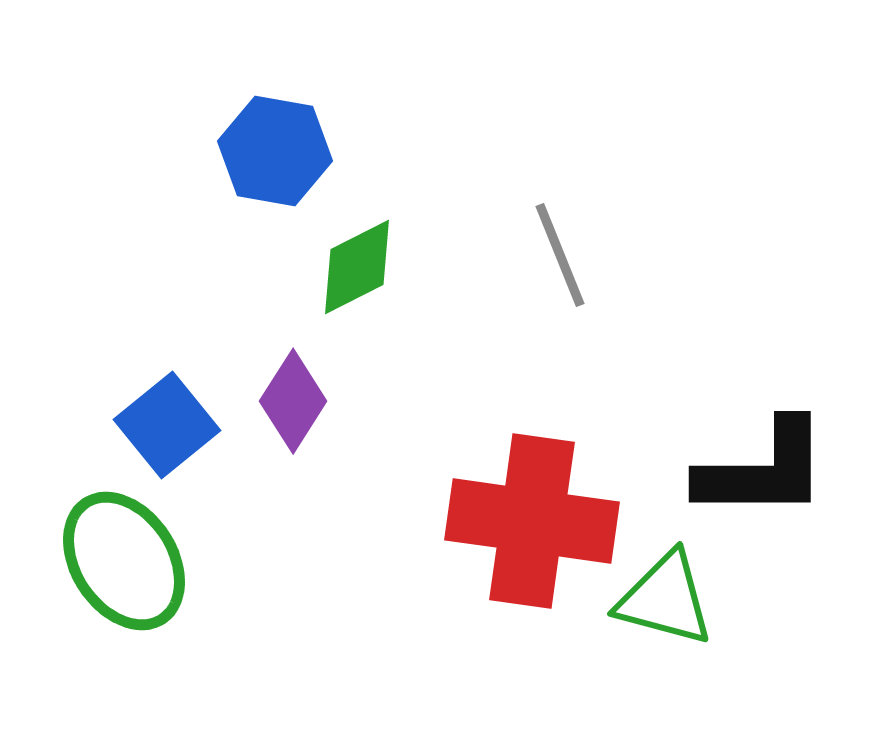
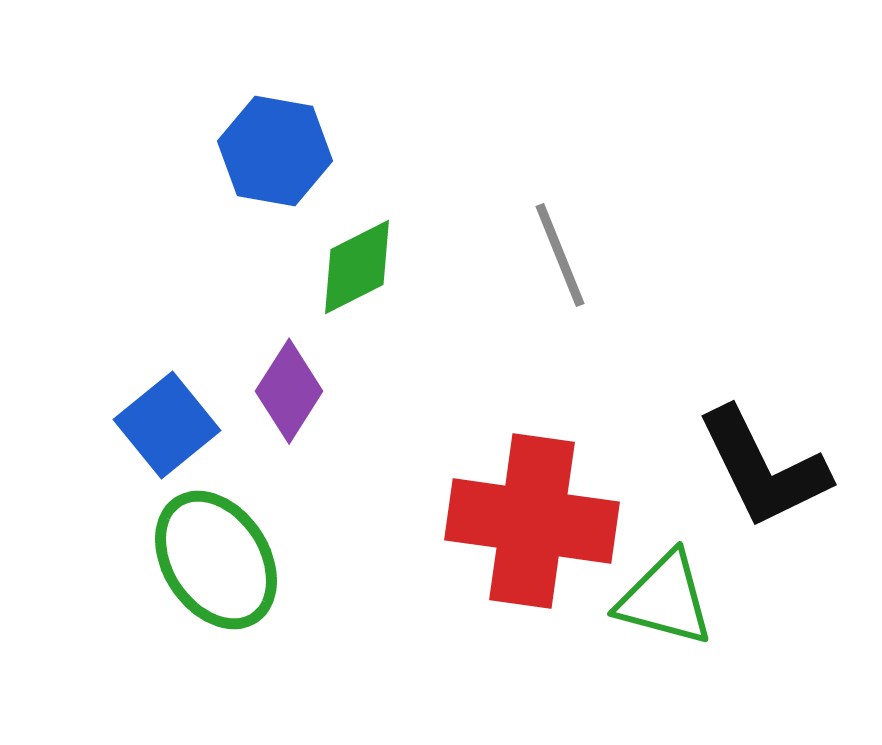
purple diamond: moved 4 px left, 10 px up
black L-shape: moved 2 px up; rotated 64 degrees clockwise
green ellipse: moved 92 px right, 1 px up
